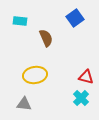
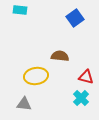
cyan rectangle: moved 11 px up
brown semicircle: moved 14 px right, 18 px down; rotated 60 degrees counterclockwise
yellow ellipse: moved 1 px right, 1 px down
